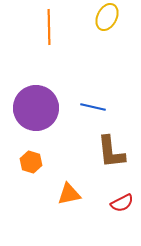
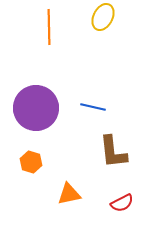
yellow ellipse: moved 4 px left
brown L-shape: moved 2 px right
